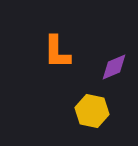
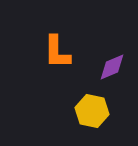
purple diamond: moved 2 px left
